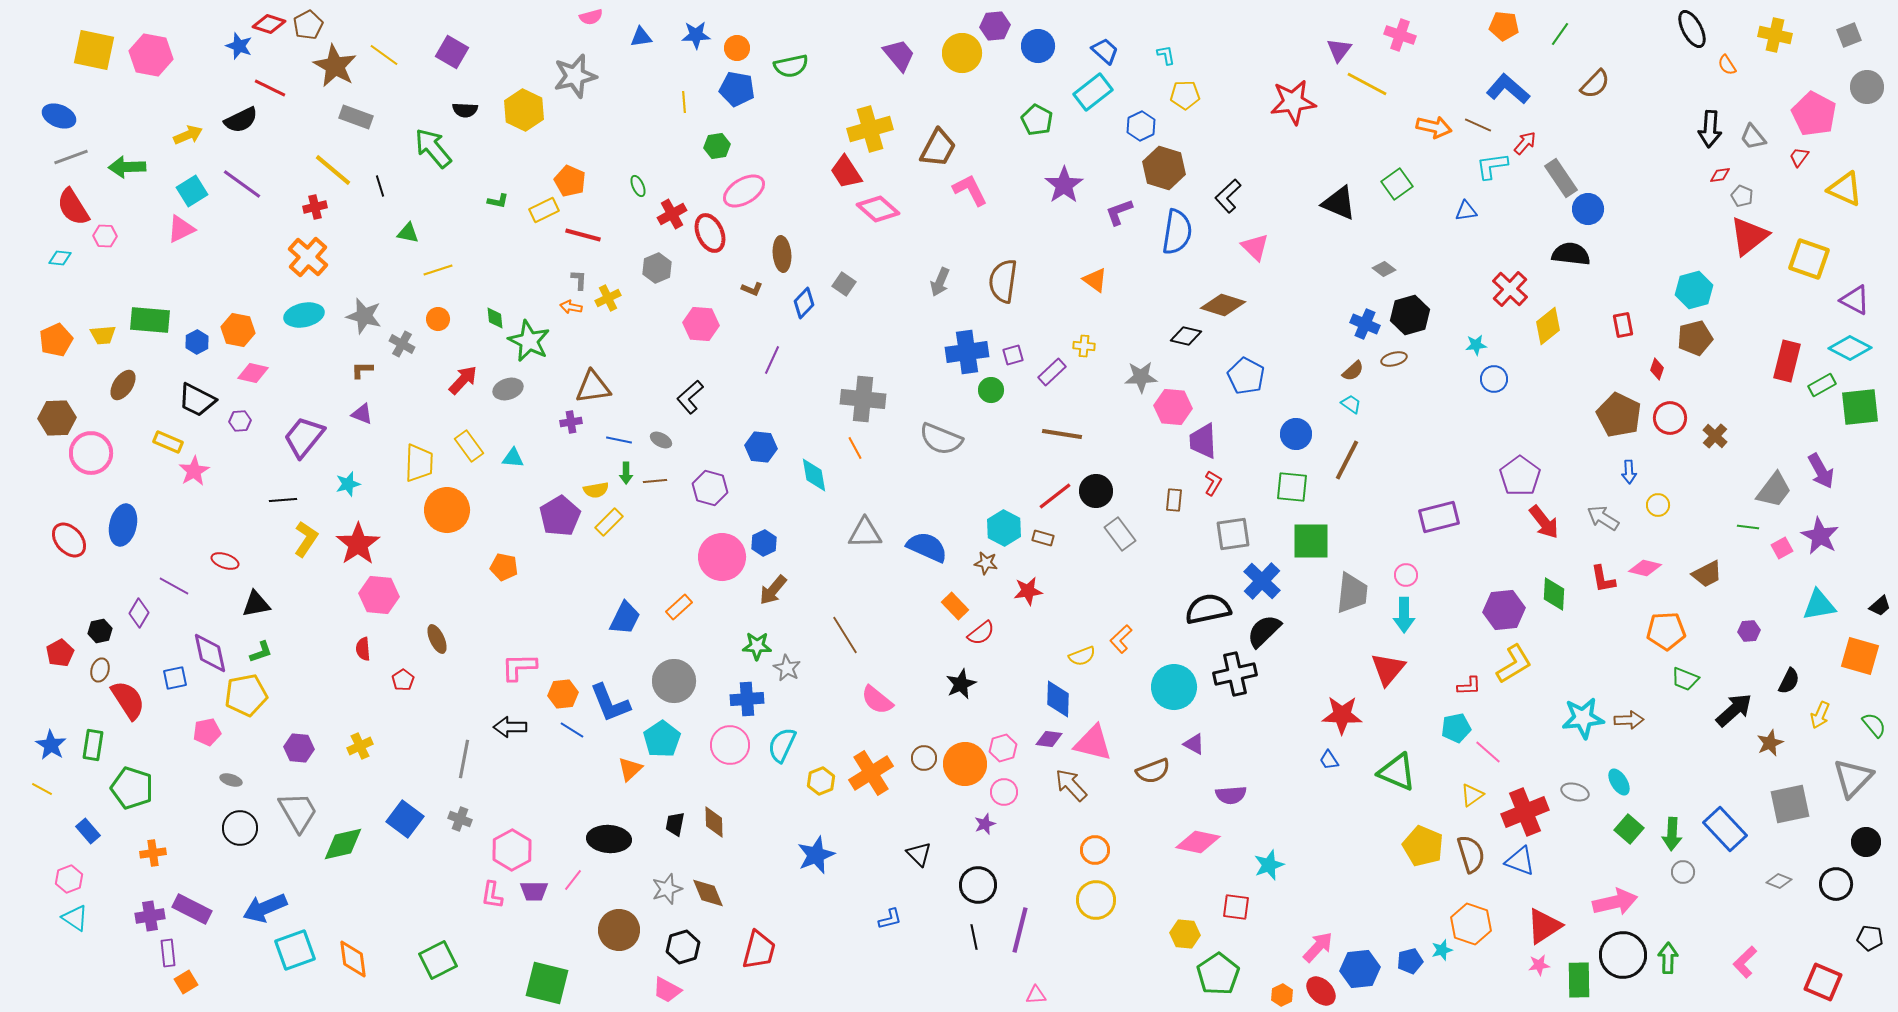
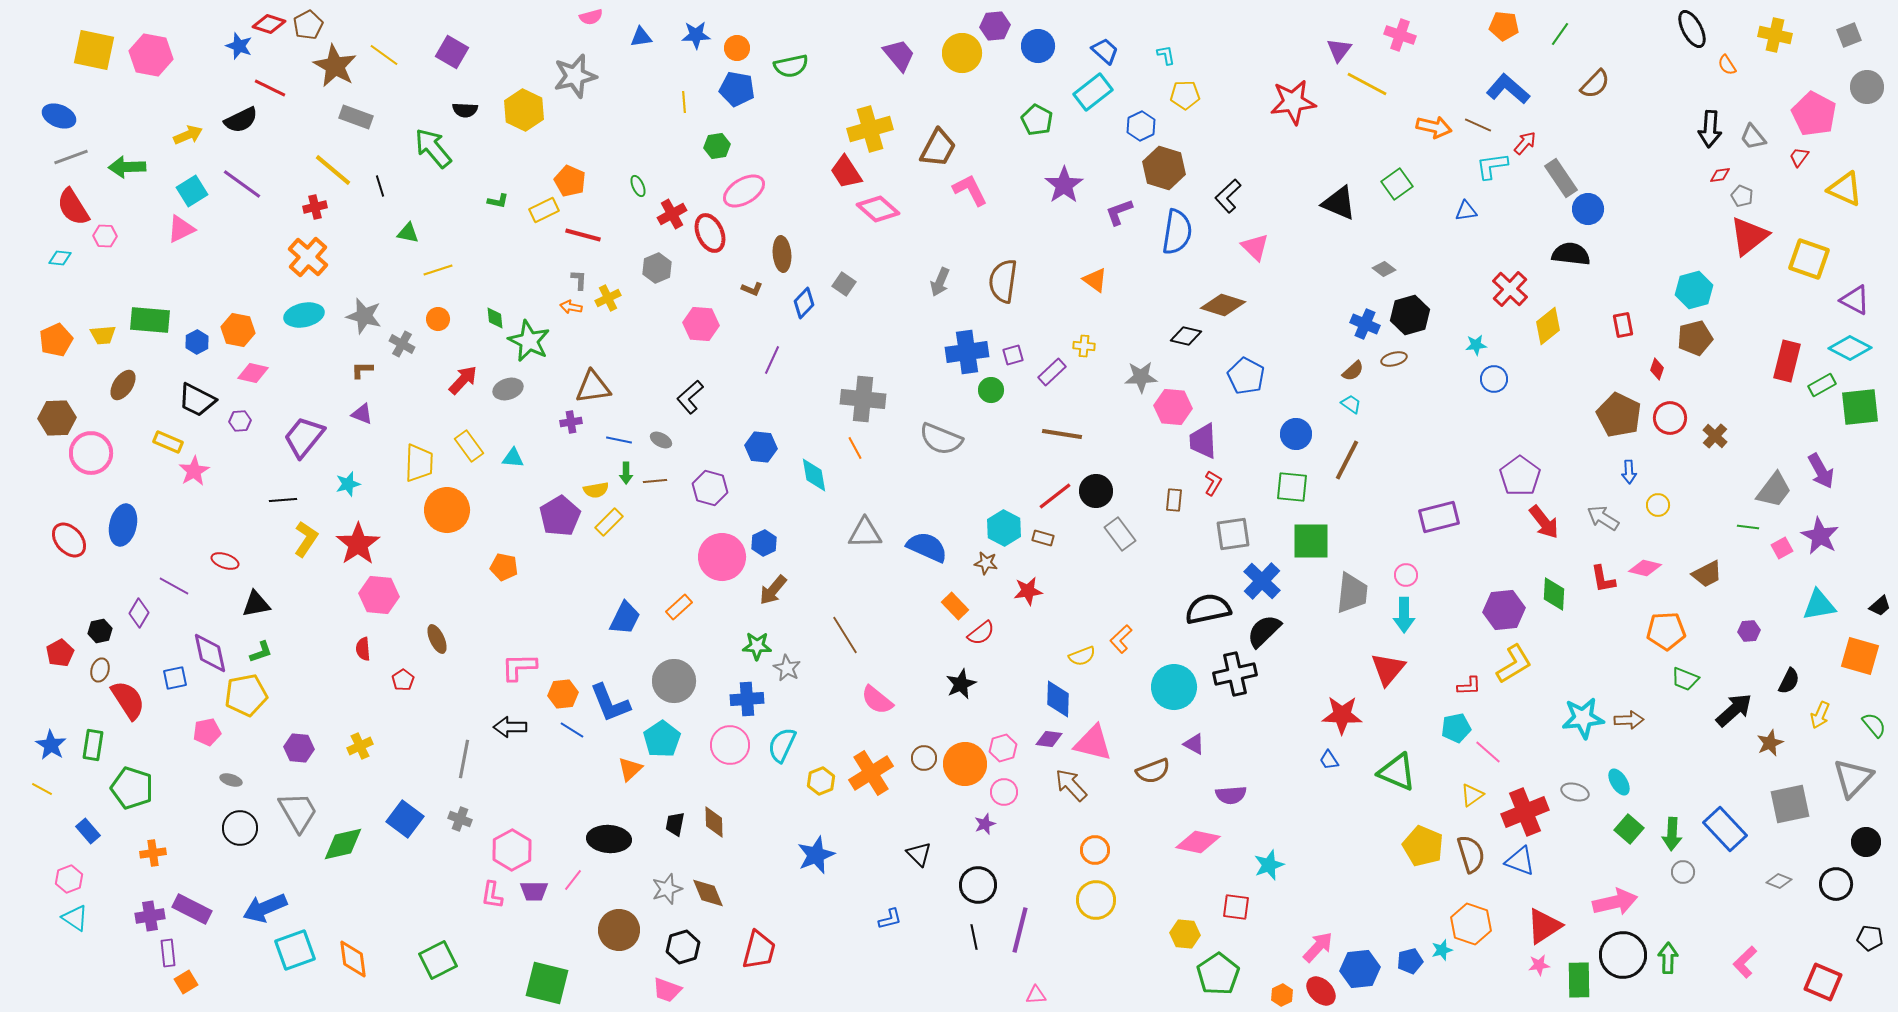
pink trapezoid at (667, 990): rotated 8 degrees counterclockwise
